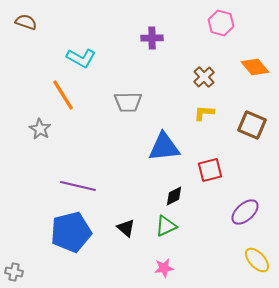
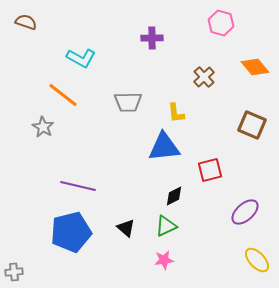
orange line: rotated 20 degrees counterclockwise
yellow L-shape: moved 28 px left; rotated 100 degrees counterclockwise
gray star: moved 3 px right, 2 px up
pink star: moved 8 px up
gray cross: rotated 18 degrees counterclockwise
